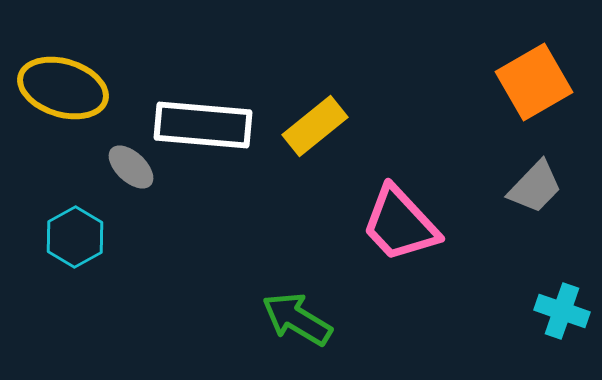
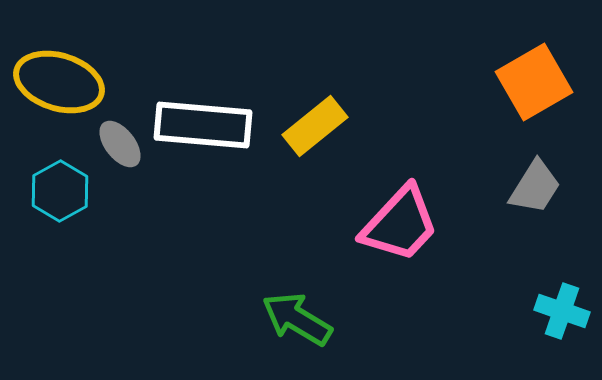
yellow ellipse: moved 4 px left, 6 px up
gray ellipse: moved 11 px left, 23 px up; rotated 9 degrees clockwise
gray trapezoid: rotated 12 degrees counterclockwise
pink trapezoid: rotated 94 degrees counterclockwise
cyan hexagon: moved 15 px left, 46 px up
